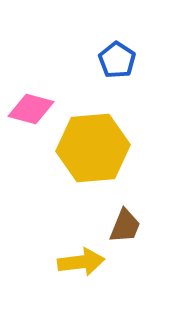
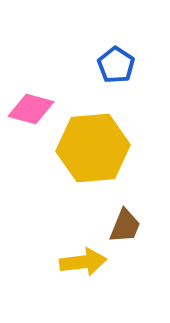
blue pentagon: moved 1 px left, 5 px down
yellow arrow: moved 2 px right
